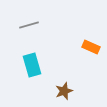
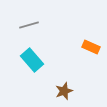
cyan rectangle: moved 5 px up; rotated 25 degrees counterclockwise
